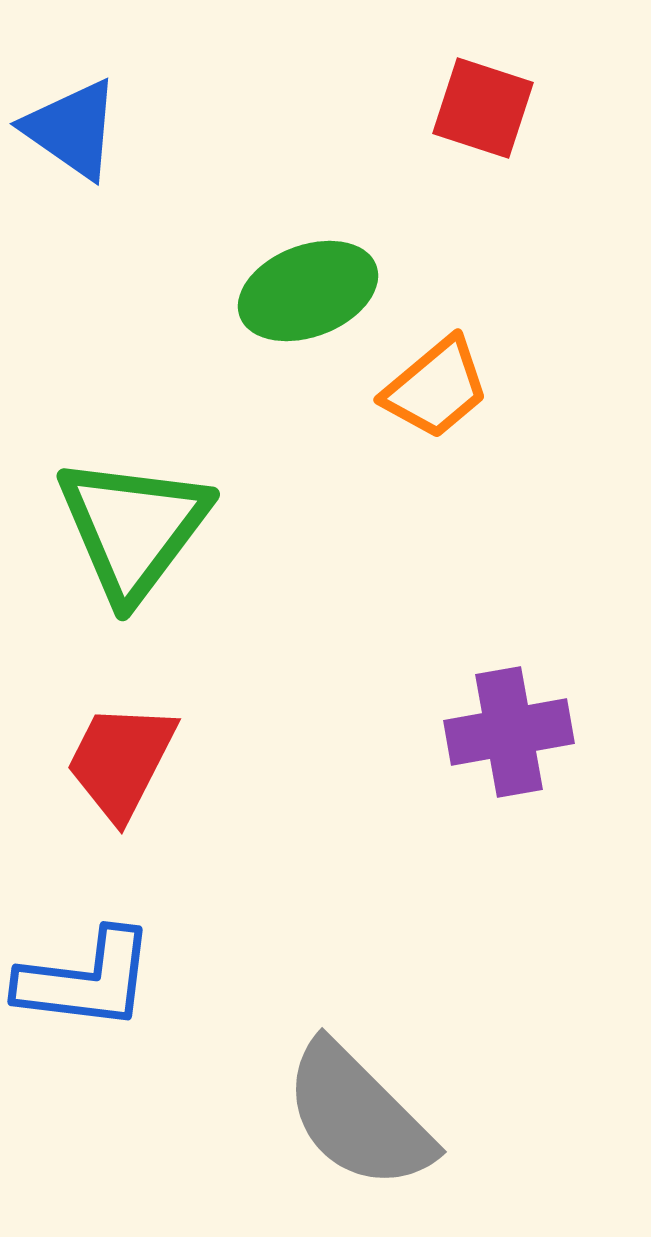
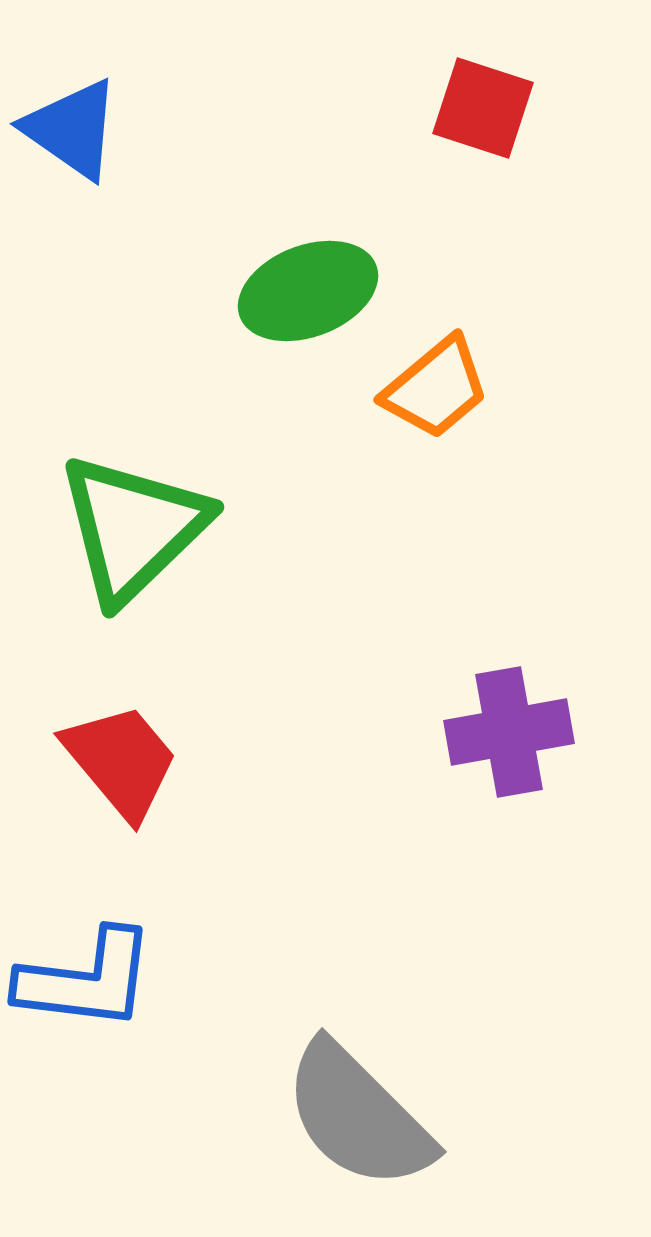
green triangle: rotated 9 degrees clockwise
red trapezoid: rotated 113 degrees clockwise
